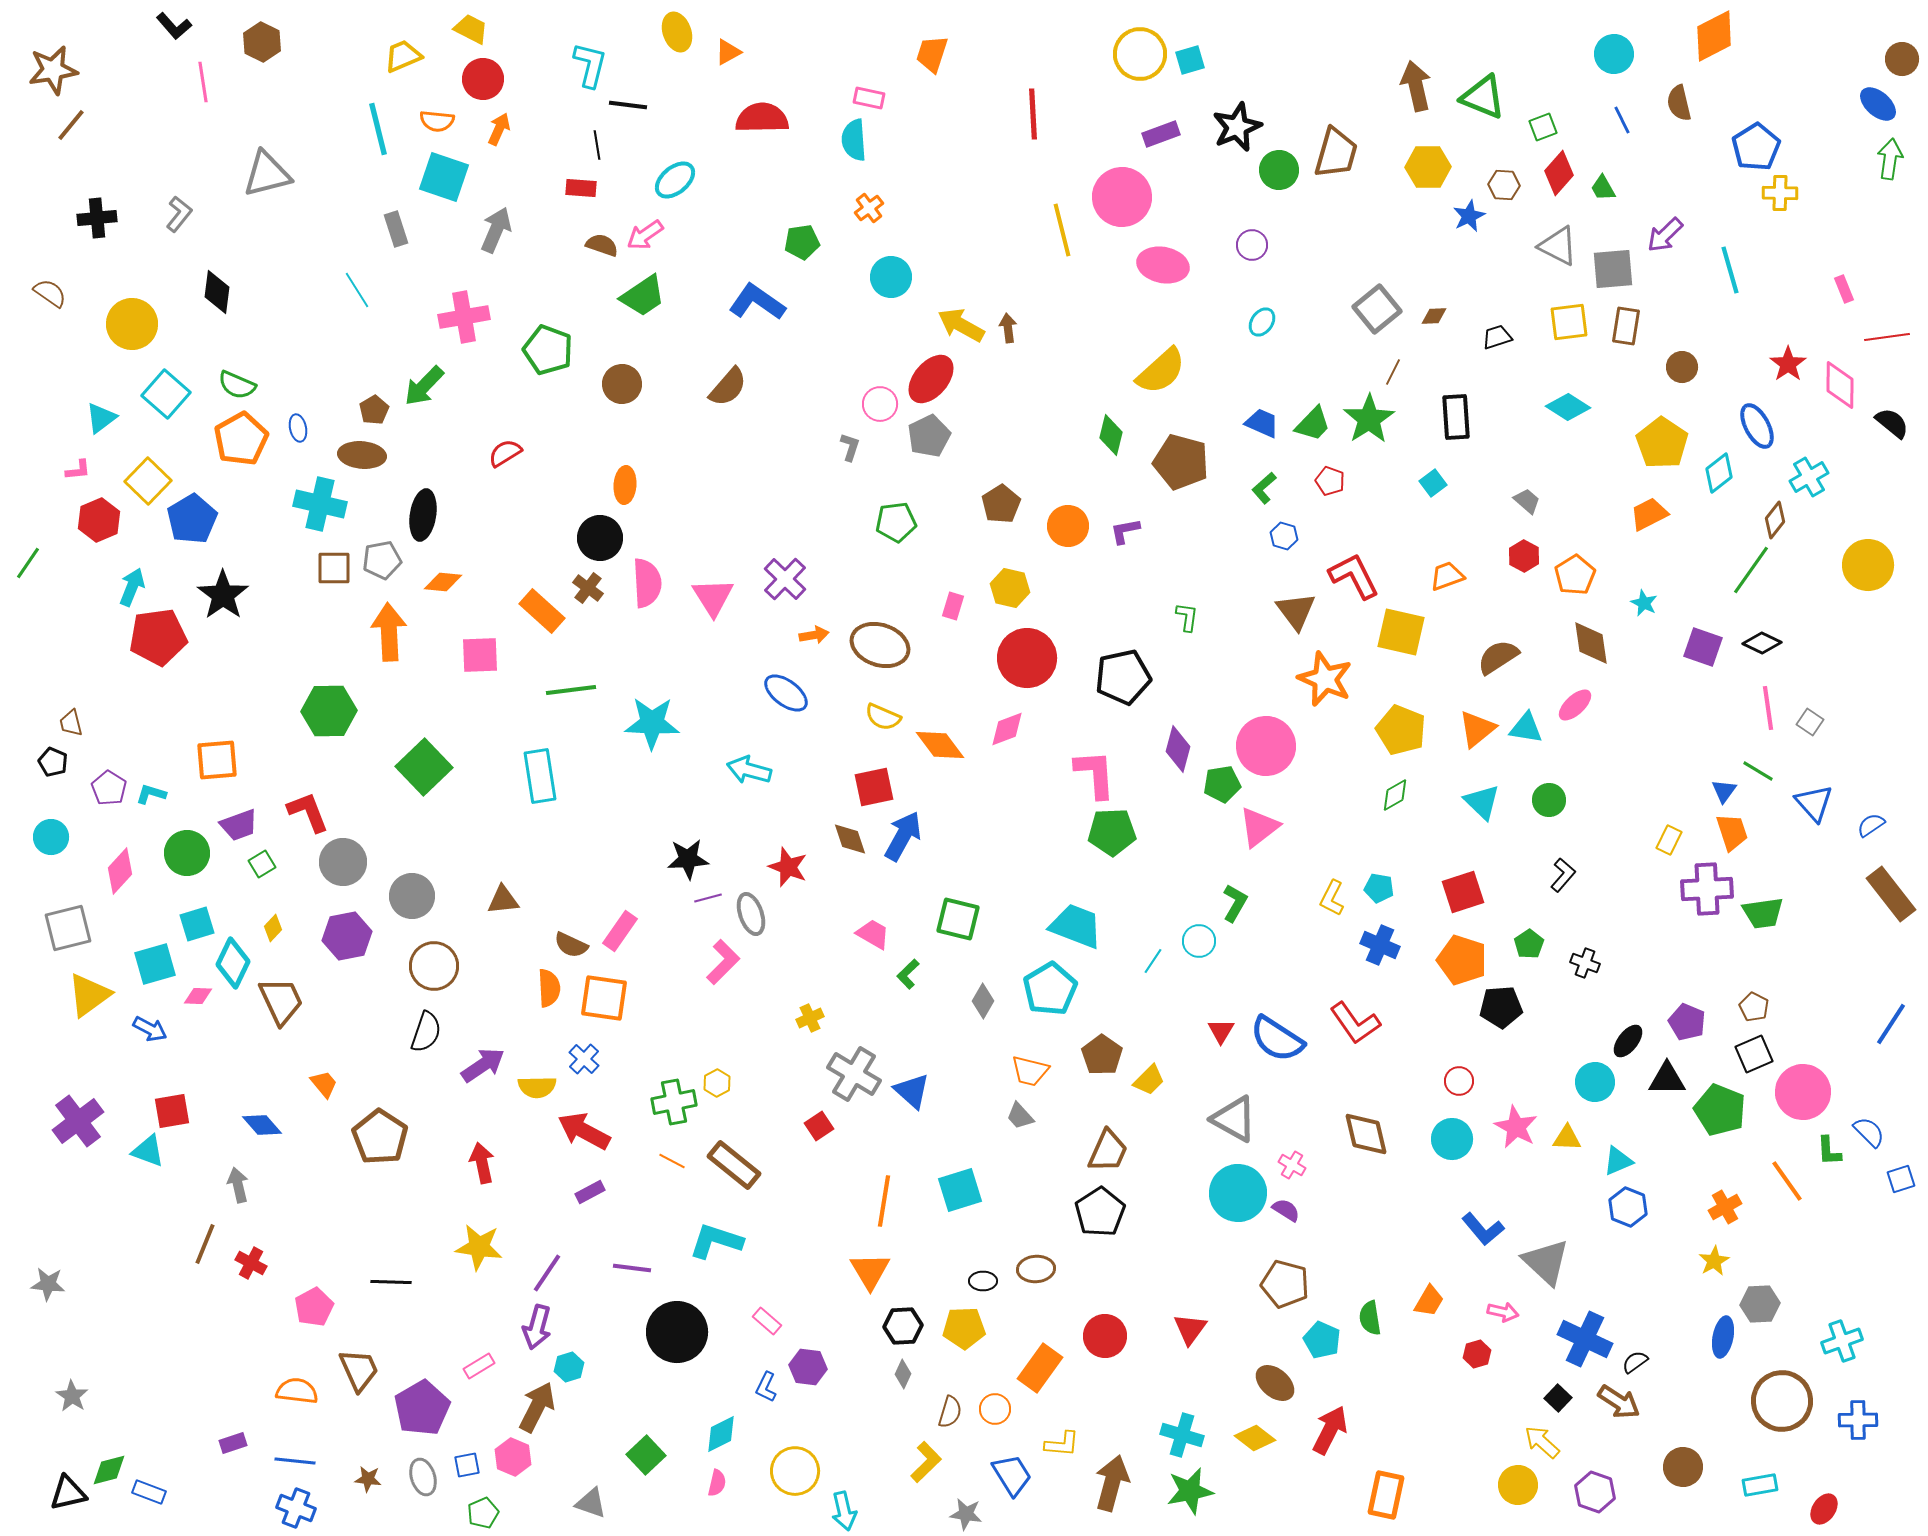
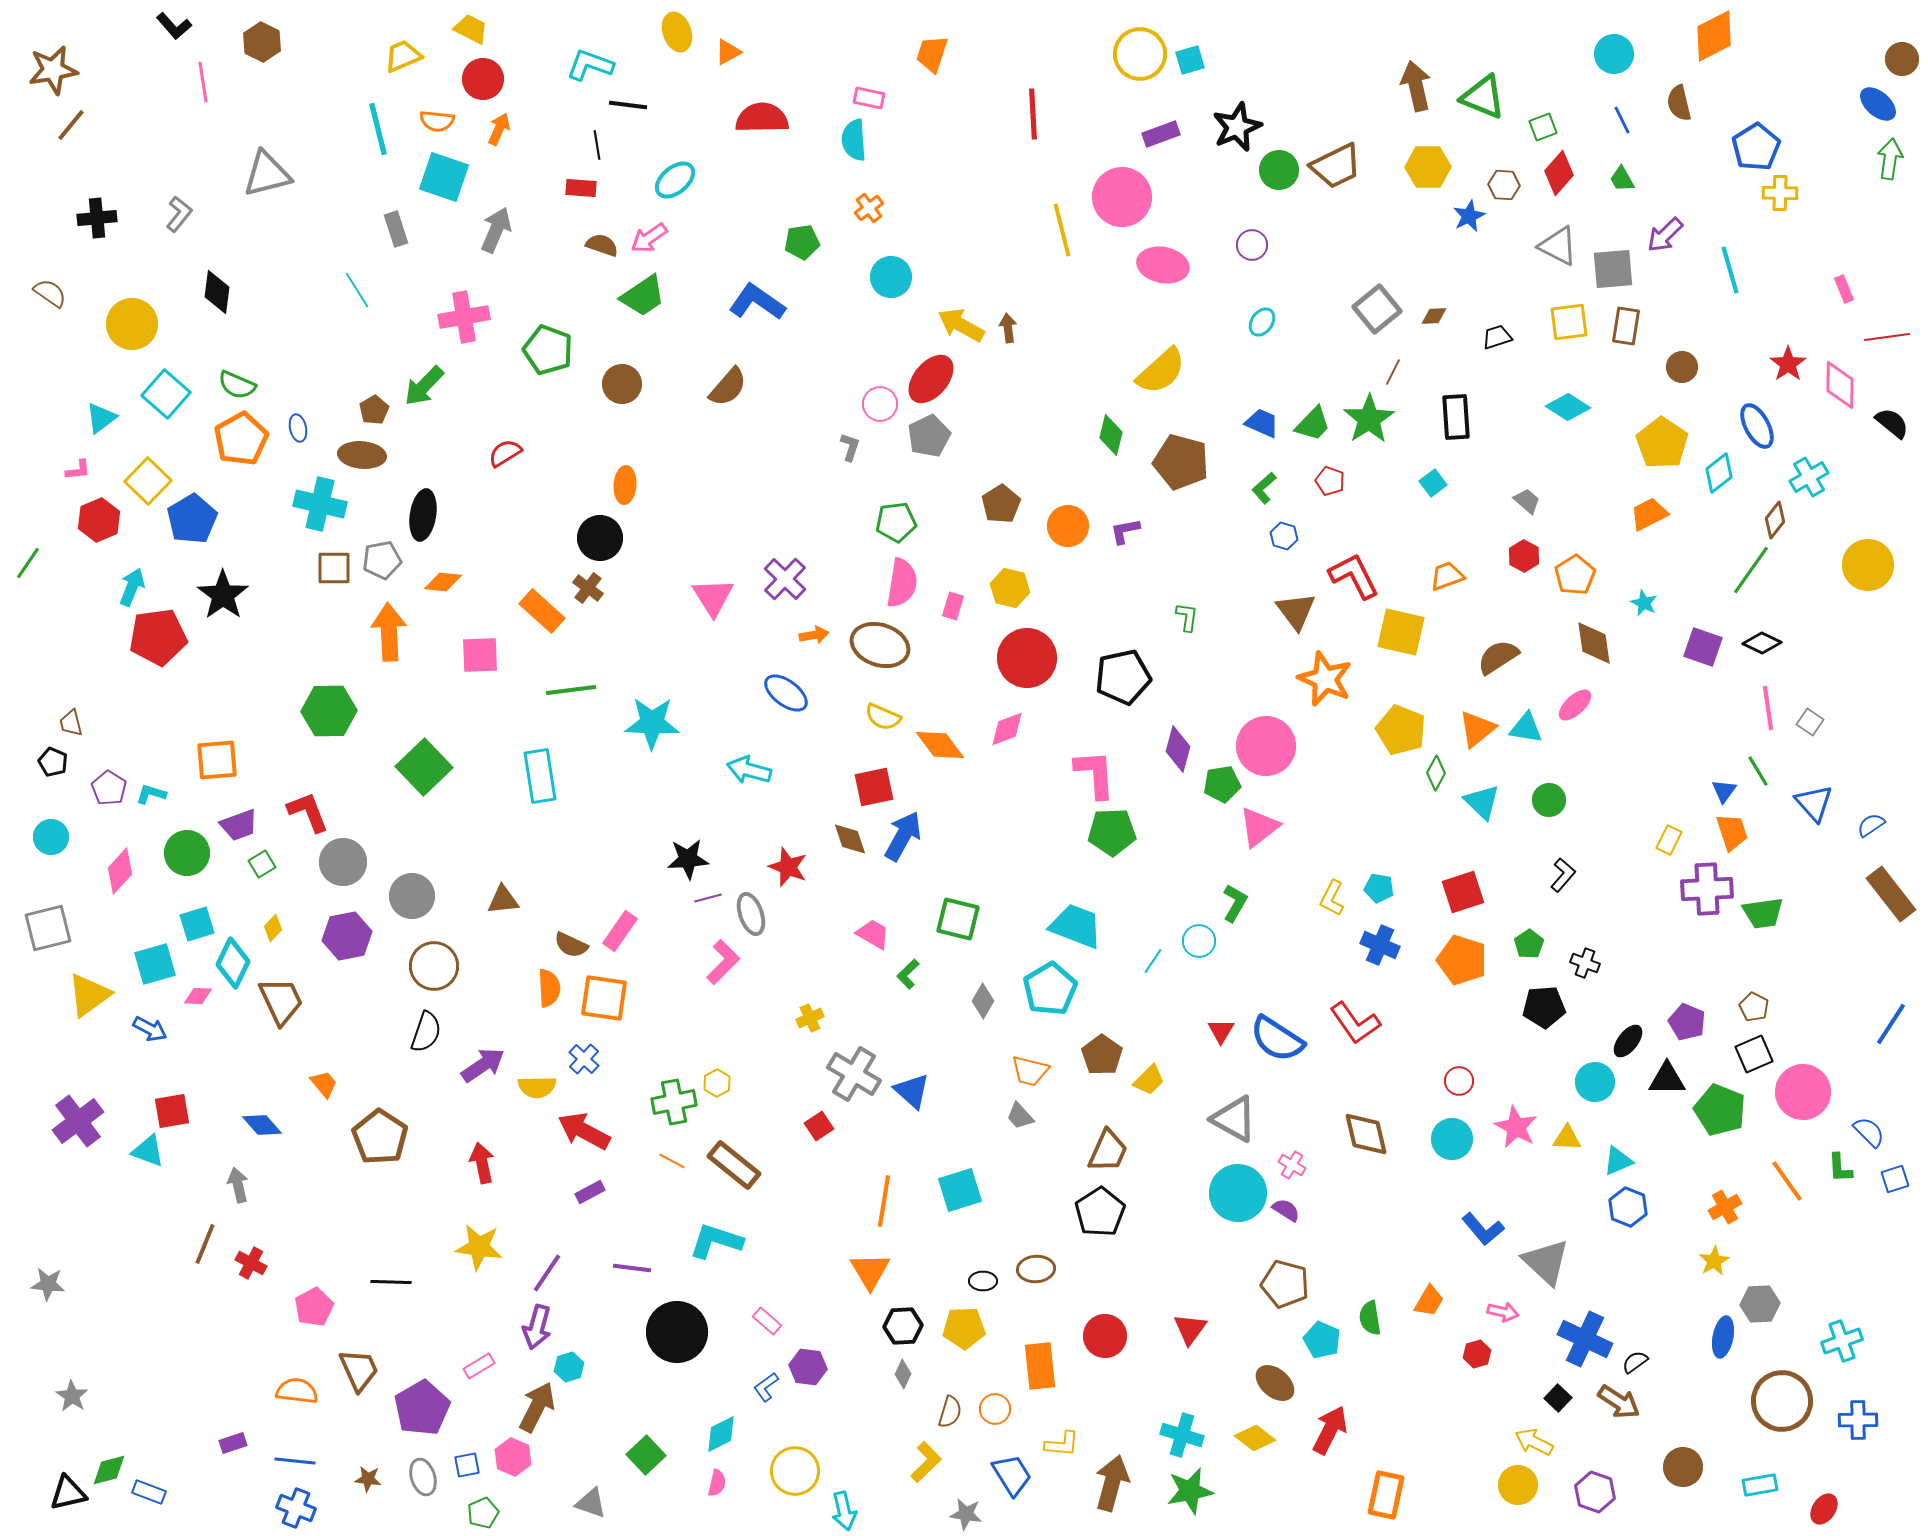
cyan L-shape at (590, 65): rotated 84 degrees counterclockwise
brown trapezoid at (1336, 153): moved 13 px down; rotated 48 degrees clockwise
green trapezoid at (1603, 188): moved 19 px right, 9 px up
pink arrow at (645, 235): moved 4 px right, 3 px down
pink semicircle at (647, 583): moved 255 px right; rotated 12 degrees clockwise
brown diamond at (1591, 643): moved 3 px right
green line at (1758, 771): rotated 28 degrees clockwise
green diamond at (1395, 795): moved 41 px right, 22 px up; rotated 32 degrees counterclockwise
gray square at (68, 928): moved 20 px left
black pentagon at (1501, 1007): moved 43 px right
green L-shape at (1829, 1151): moved 11 px right, 17 px down
blue square at (1901, 1179): moved 6 px left
orange rectangle at (1040, 1368): moved 2 px up; rotated 42 degrees counterclockwise
blue L-shape at (766, 1387): rotated 28 degrees clockwise
yellow arrow at (1542, 1442): moved 8 px left; rotated 15 degrees counterclockwise
